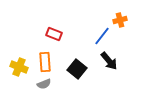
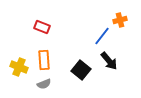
red rectangle: moved 12 px left, 7 px up
orange rectangle: moved 1 px left, 2 px up
black square: moved 4 px right, 1 px down
